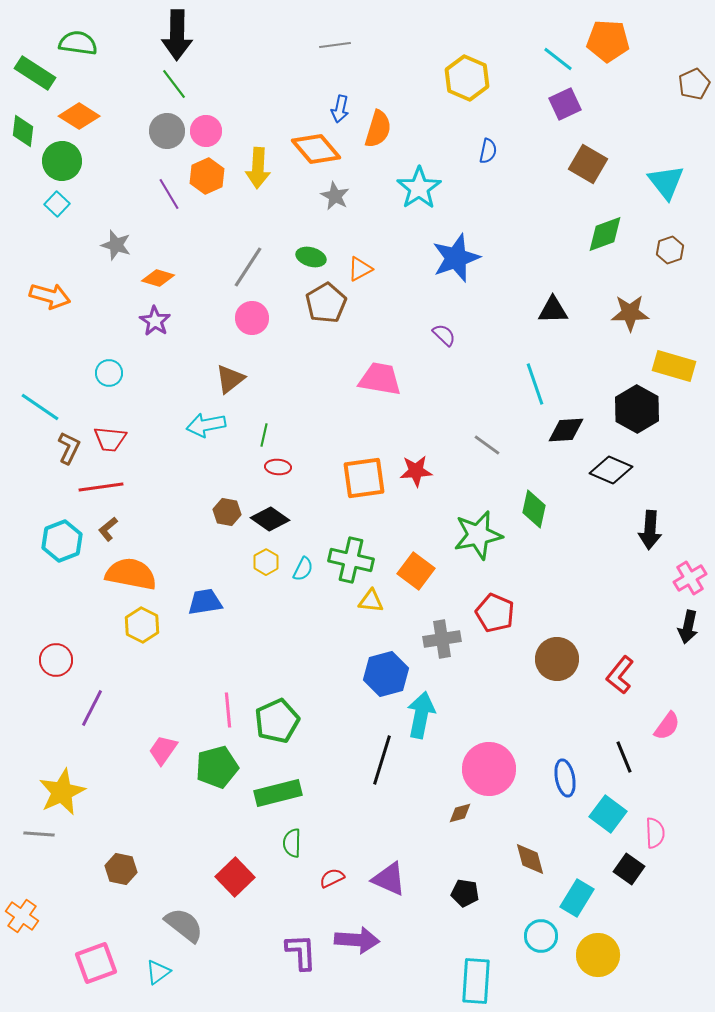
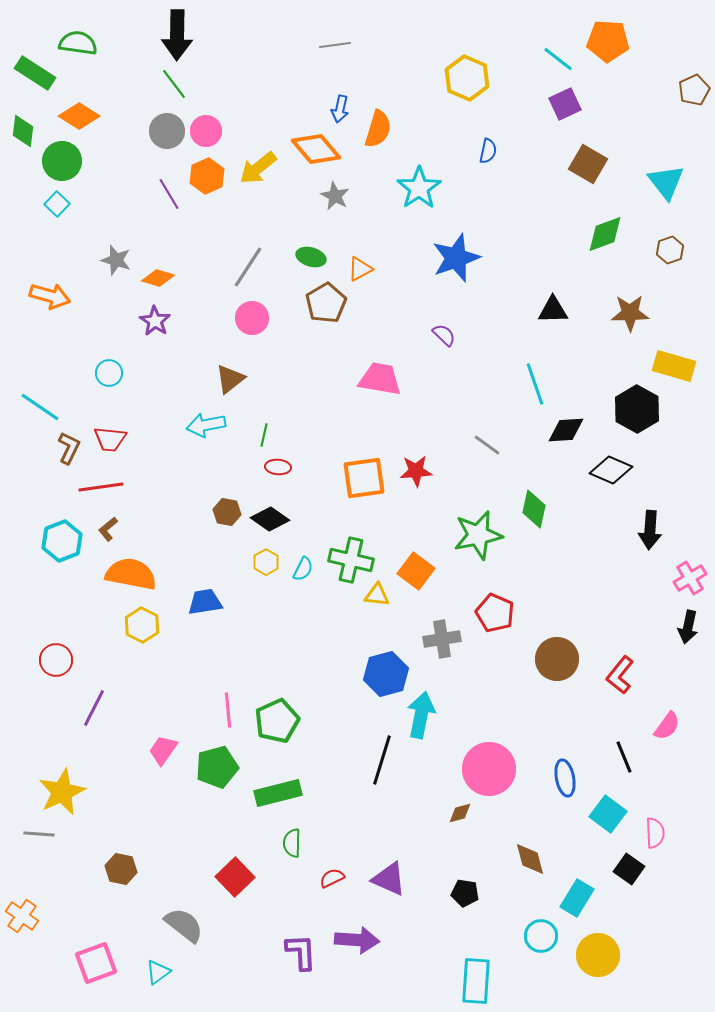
brown pentagon at (694, 84): moved 6 px down
yellow arrow at (258, 168): rotated 48 degrees clockwise
gray star at (116, 245): moved 15 px down
yellow triangle at (371, 601): moved 6 px right, 6 px up
purple line at (92, 708): moved 2 px right
